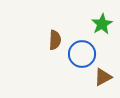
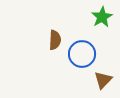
green star: moved 7 px up
brown triangle: moved 3 px down; rotated 18 degrees counterclockwise
